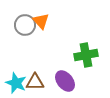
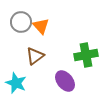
orange triangle: moved 5 px down
gray circle: moved 4 px left, 3 px up
brown triangle: moved 26 px up; rotated 36 degrees counterclockwise
